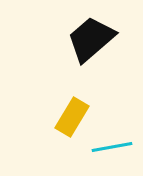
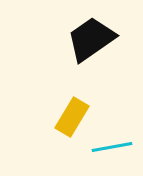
black trapezoid: rotated 6 degrees clockwise
